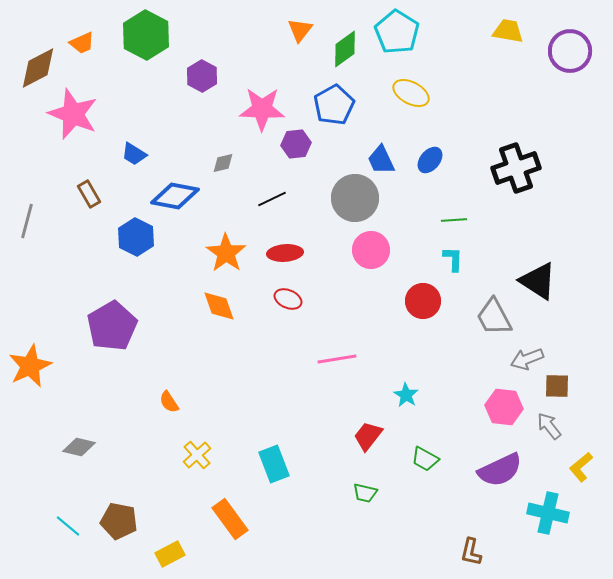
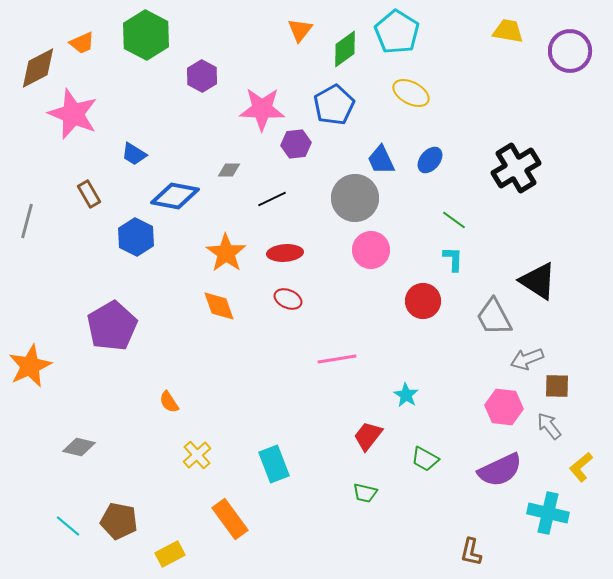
gray diamond at (223, 163): moved 6 px right, 7 px down; rotated 15 degrees clockwise
black cross at (516, 168): rotated 12 degrees counterclockwise
green line at (454, 220): rotated 40 degrees clockwise
